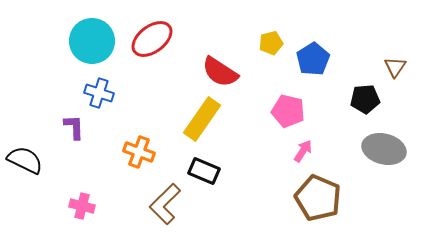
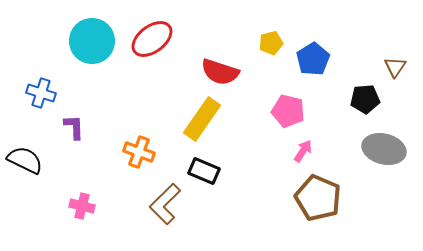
red semicircle: rotated 15 degrees counterclockwise
blue cross: moved 58 px left
